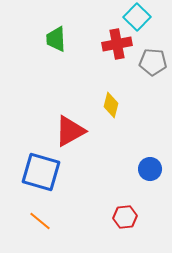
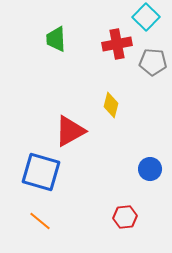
cyan square: moved 9 px right
